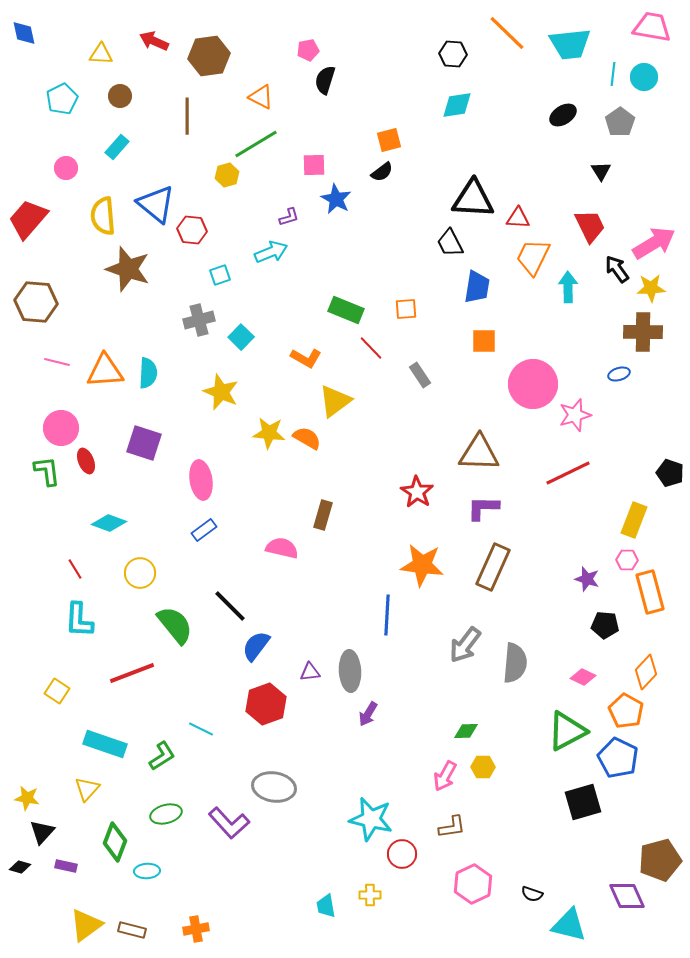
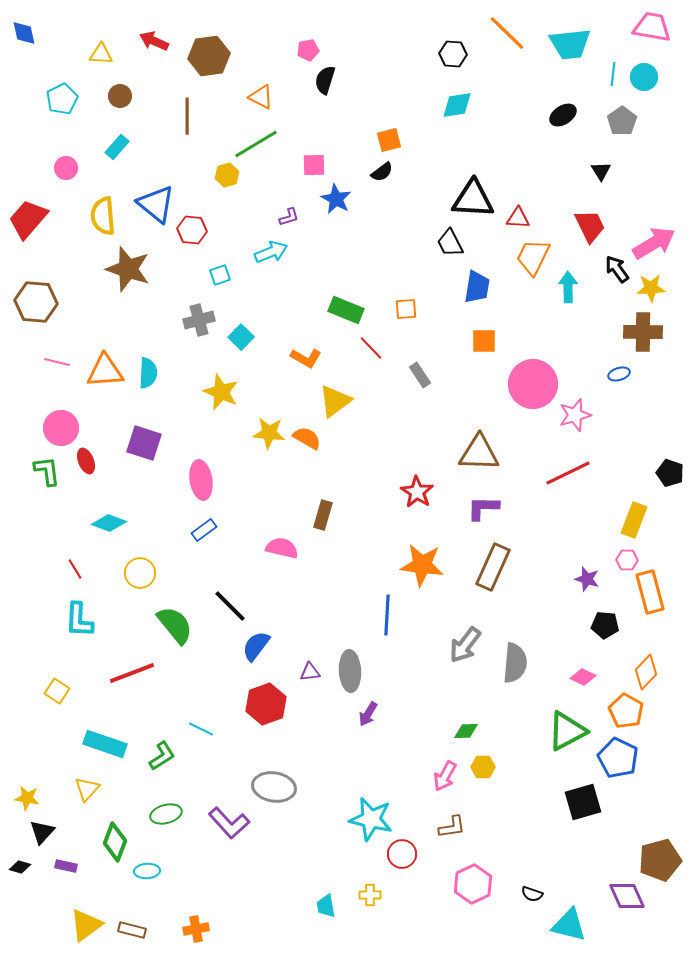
gray pentagon at (620, 122): moved 2 px right, 1 px up
